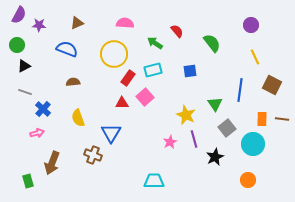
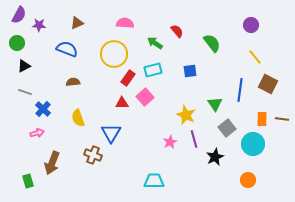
green circle: moved 2 px up
yellow line: rotated 14 degrees counterclockwise
brown square: moved 4 px left, 1 px up
